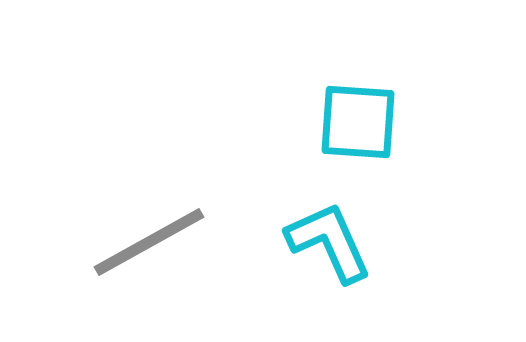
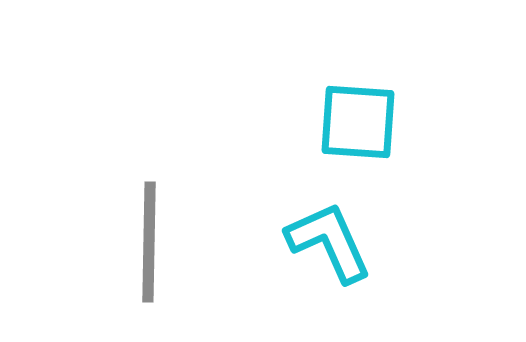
gray line: rotated 60 degrees counterclockwise
